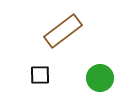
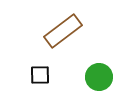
green circle: moved 1 px left, 1 px up
